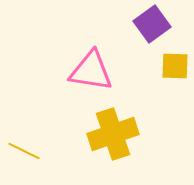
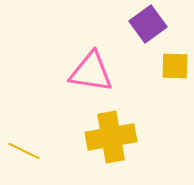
purple square: moved 4 px left
pink triangle: moved 1 px down
yellow cross: moved 2 px left, 3 px down; rotated 9 degrees clockwise
